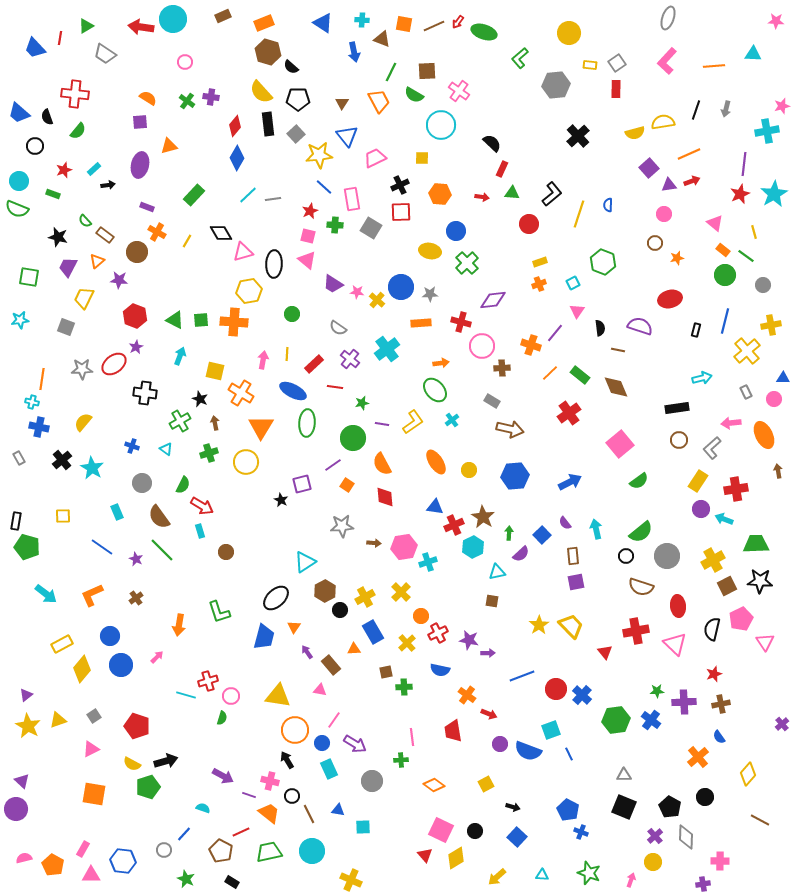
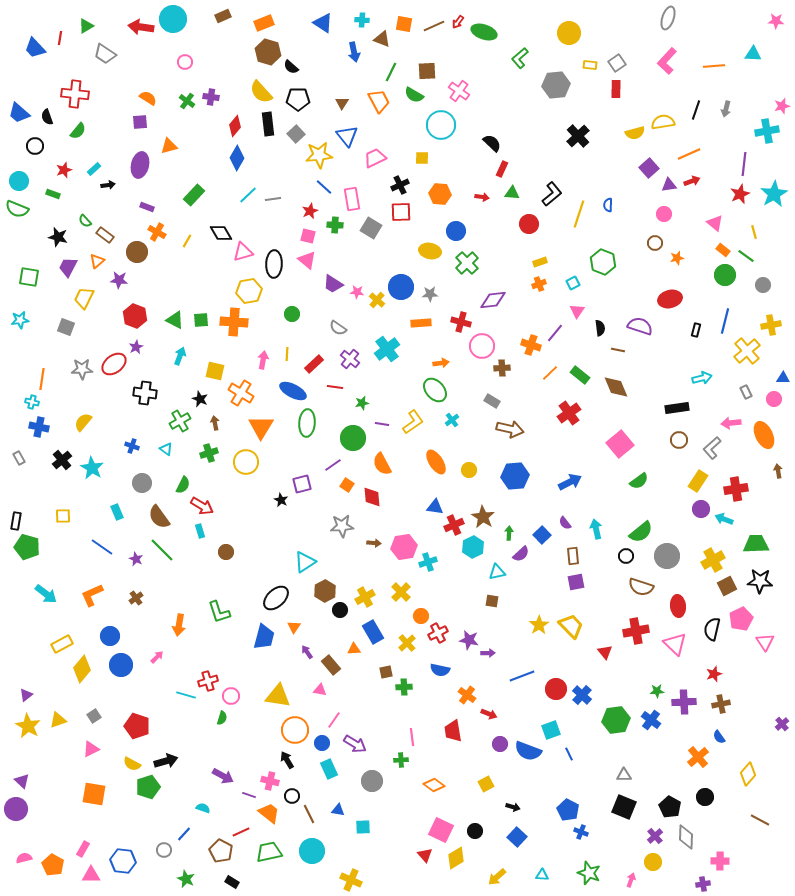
red diamond at (385, 497): moved 13 px left
